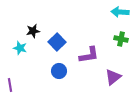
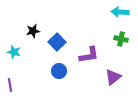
cyan star: moved 6 px left, 4 px down
